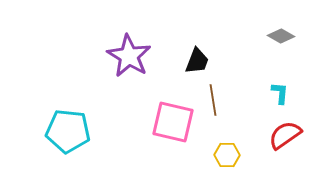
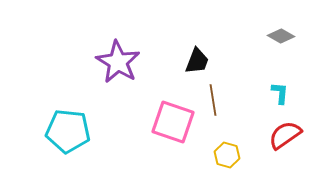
purple star: moved 11 px left, 6 px down
pink square: rotated 6 degrees clockwise
yellow hexagon: rotated 15 degrees clockwise
